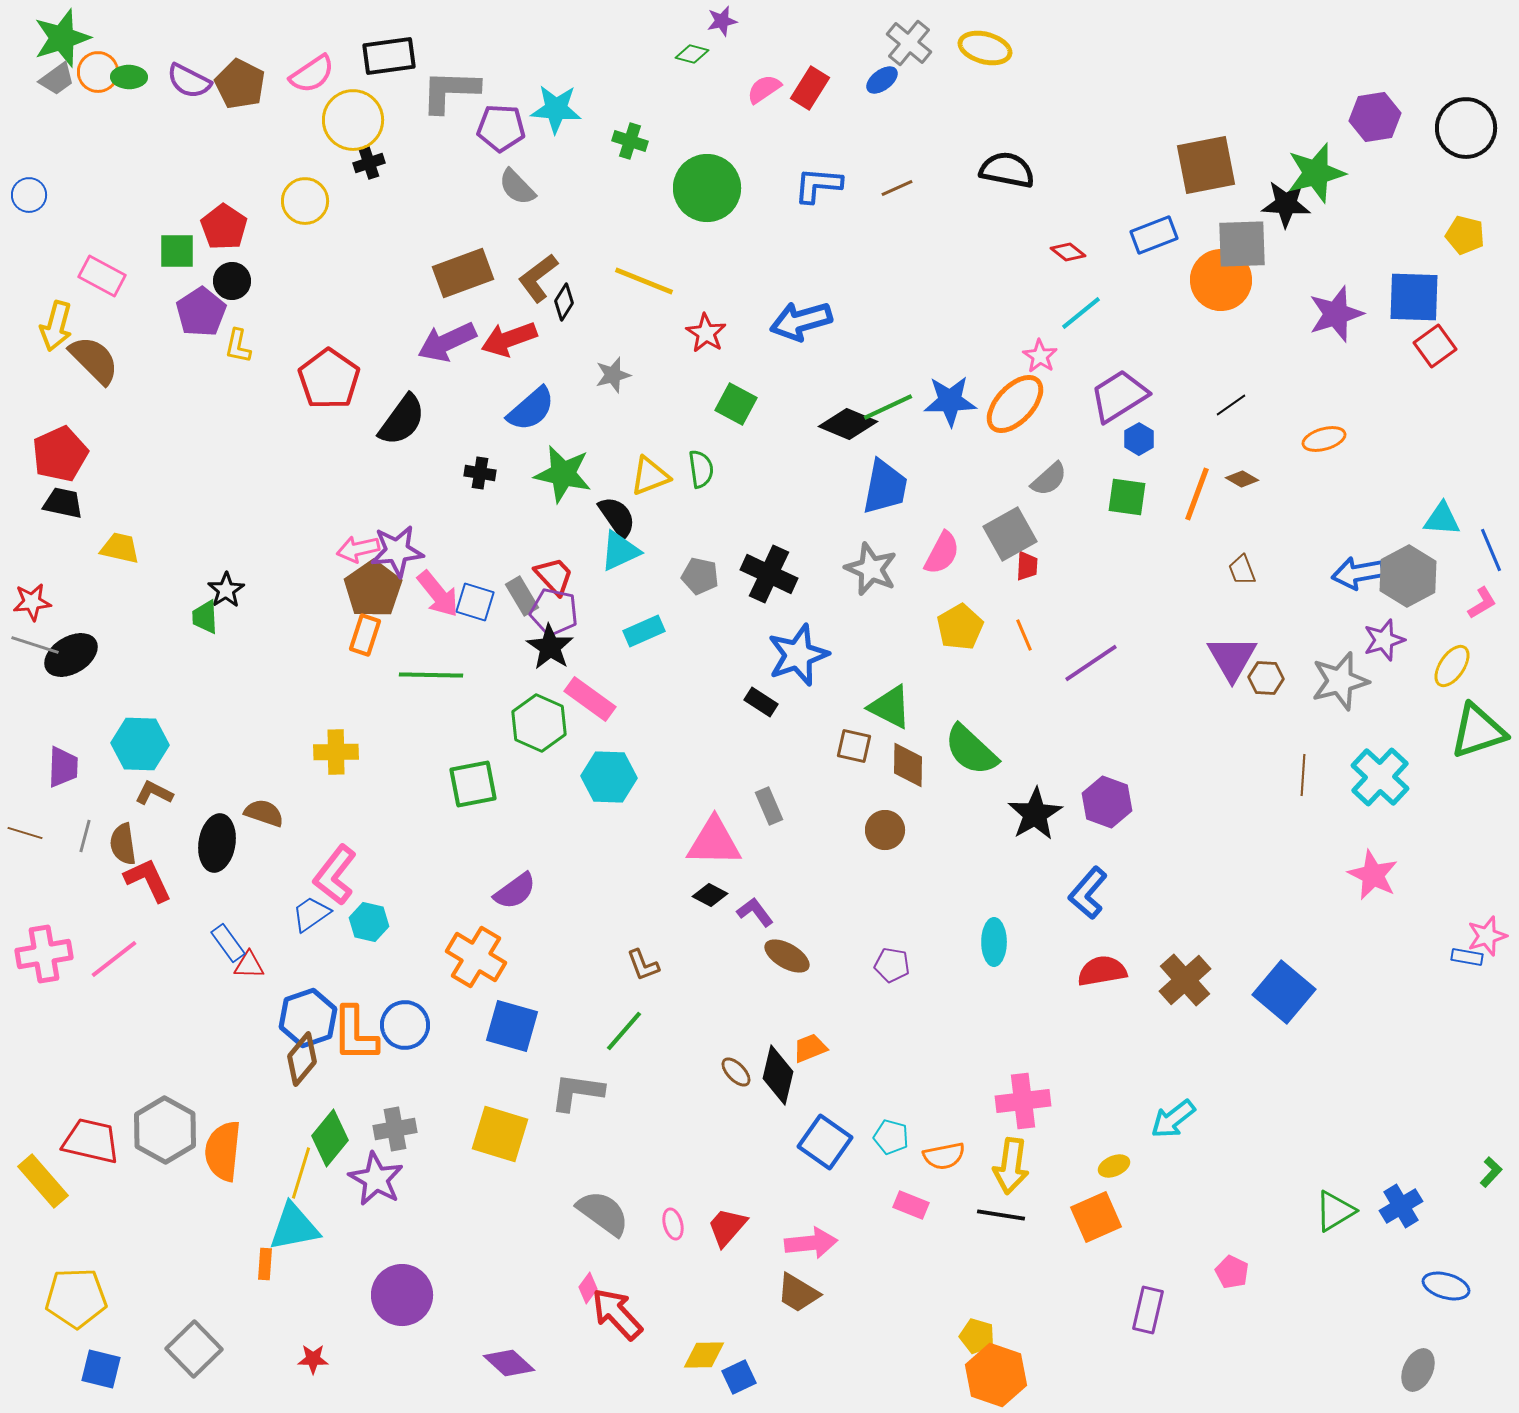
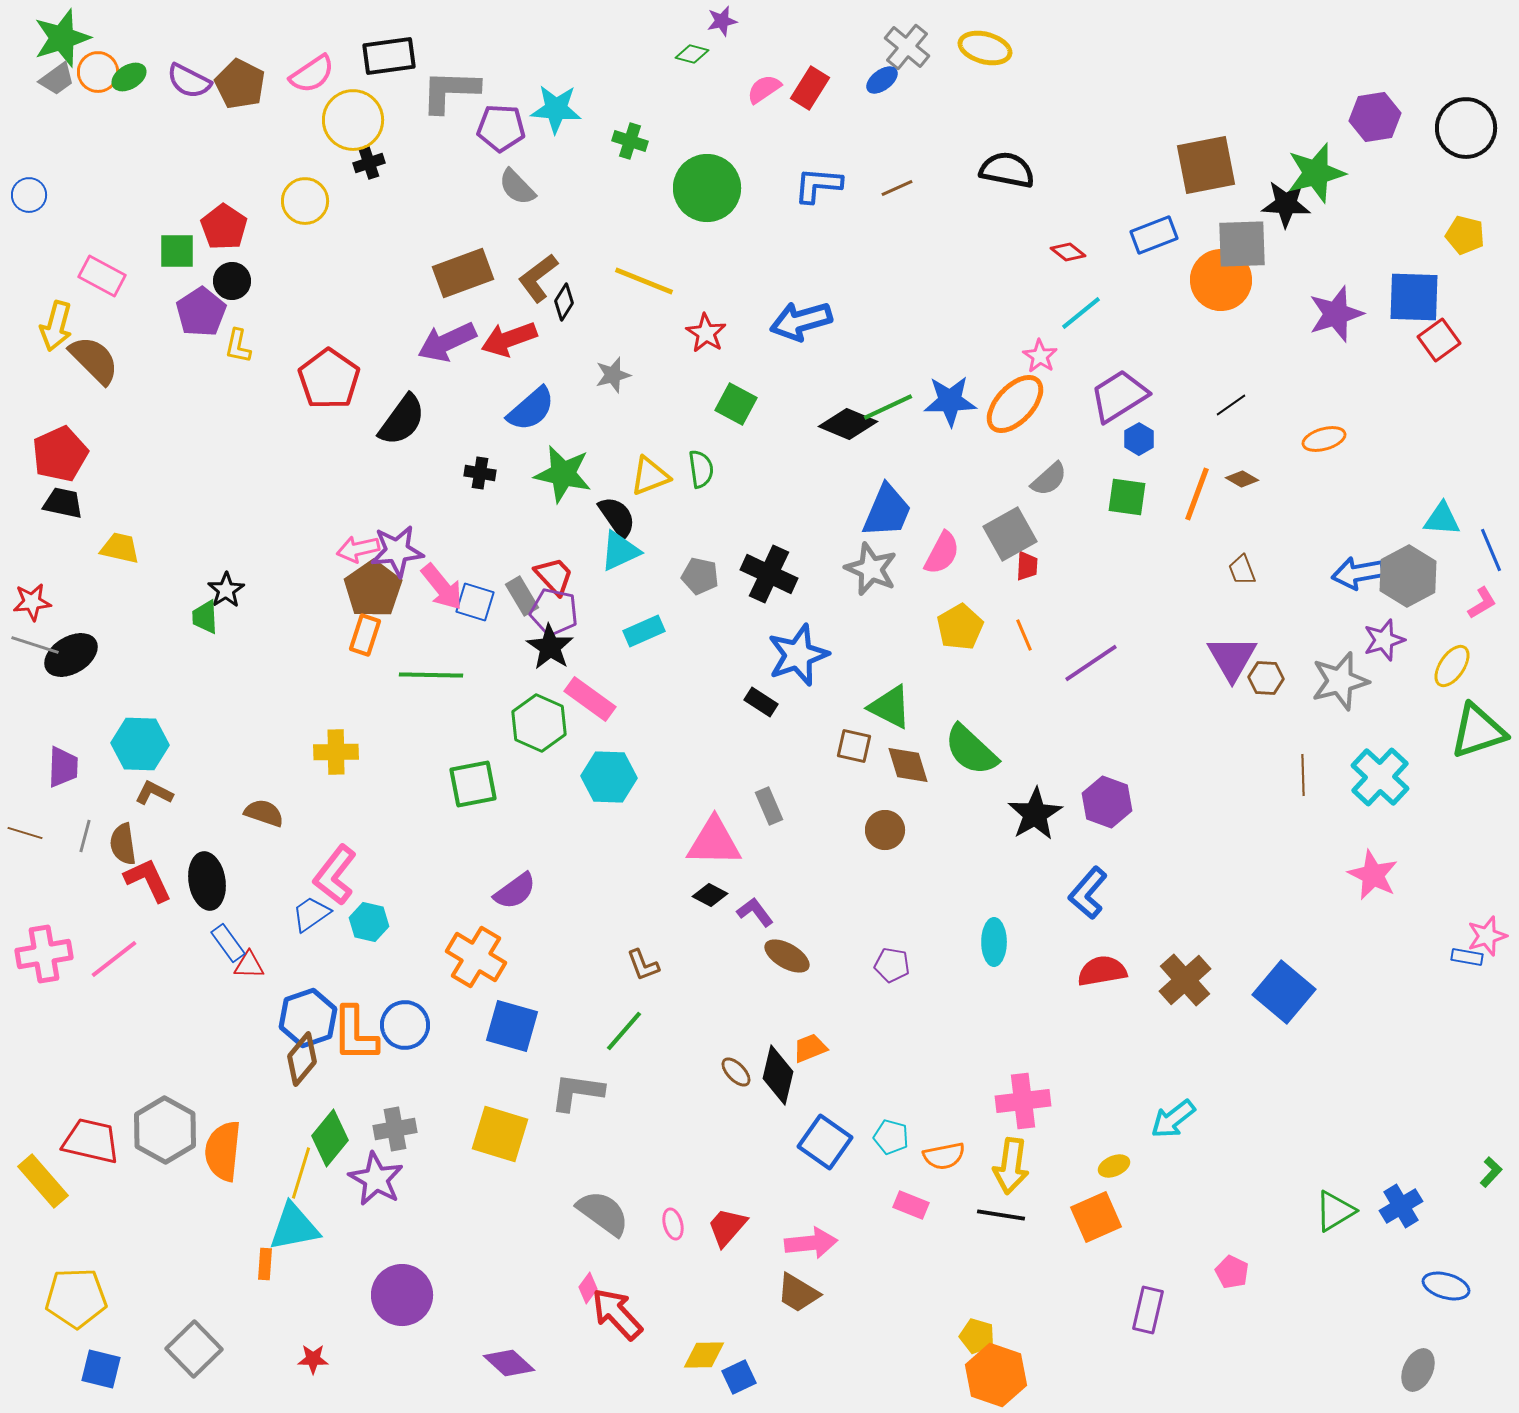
gray cross at (909, 43): moved 2 px left, 4 px down
green ellipse at (129, 77): rotated 32 degrees counterclockwise
red square at (1435, 346): moved 4 px right, 6 px up
blue trapezoid at (885, 487): moved 2 px right, 24 px down; rotated 12 degrees clockwise
pink arrow at (438, 594): moved 4 px right, 7 px up
brown diamond at (908, 765): rotated 18 degrees counterclockwise
brown line at (1303, 775): rotated 6 degrees counterclockwise
black ellipse at (217, 843): moved 10 px left, 38 px down; rotated 18 degrees counterclockwise
